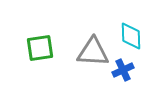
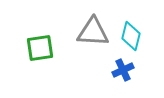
cyan diamond: rotated 16 degrees clockwise
gray triangle: moved 20 px up
